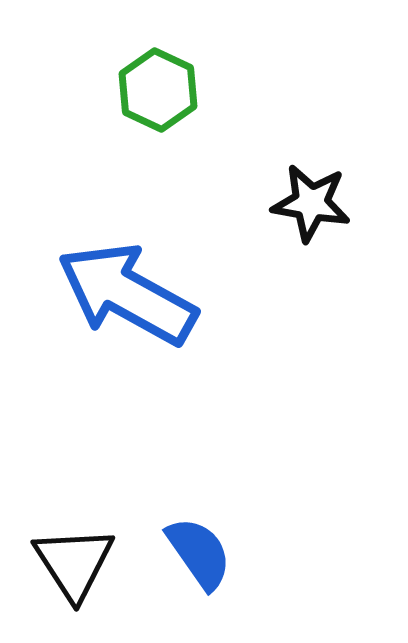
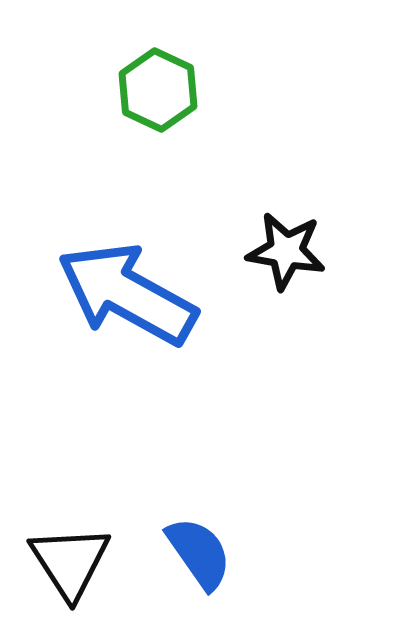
black star: moved 25 px left, 48 px down
black triangle: moved 4 px left, 1 px up
